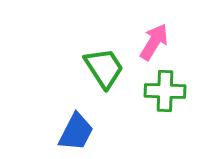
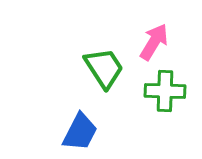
blue trapezoid: moved 4 px right
